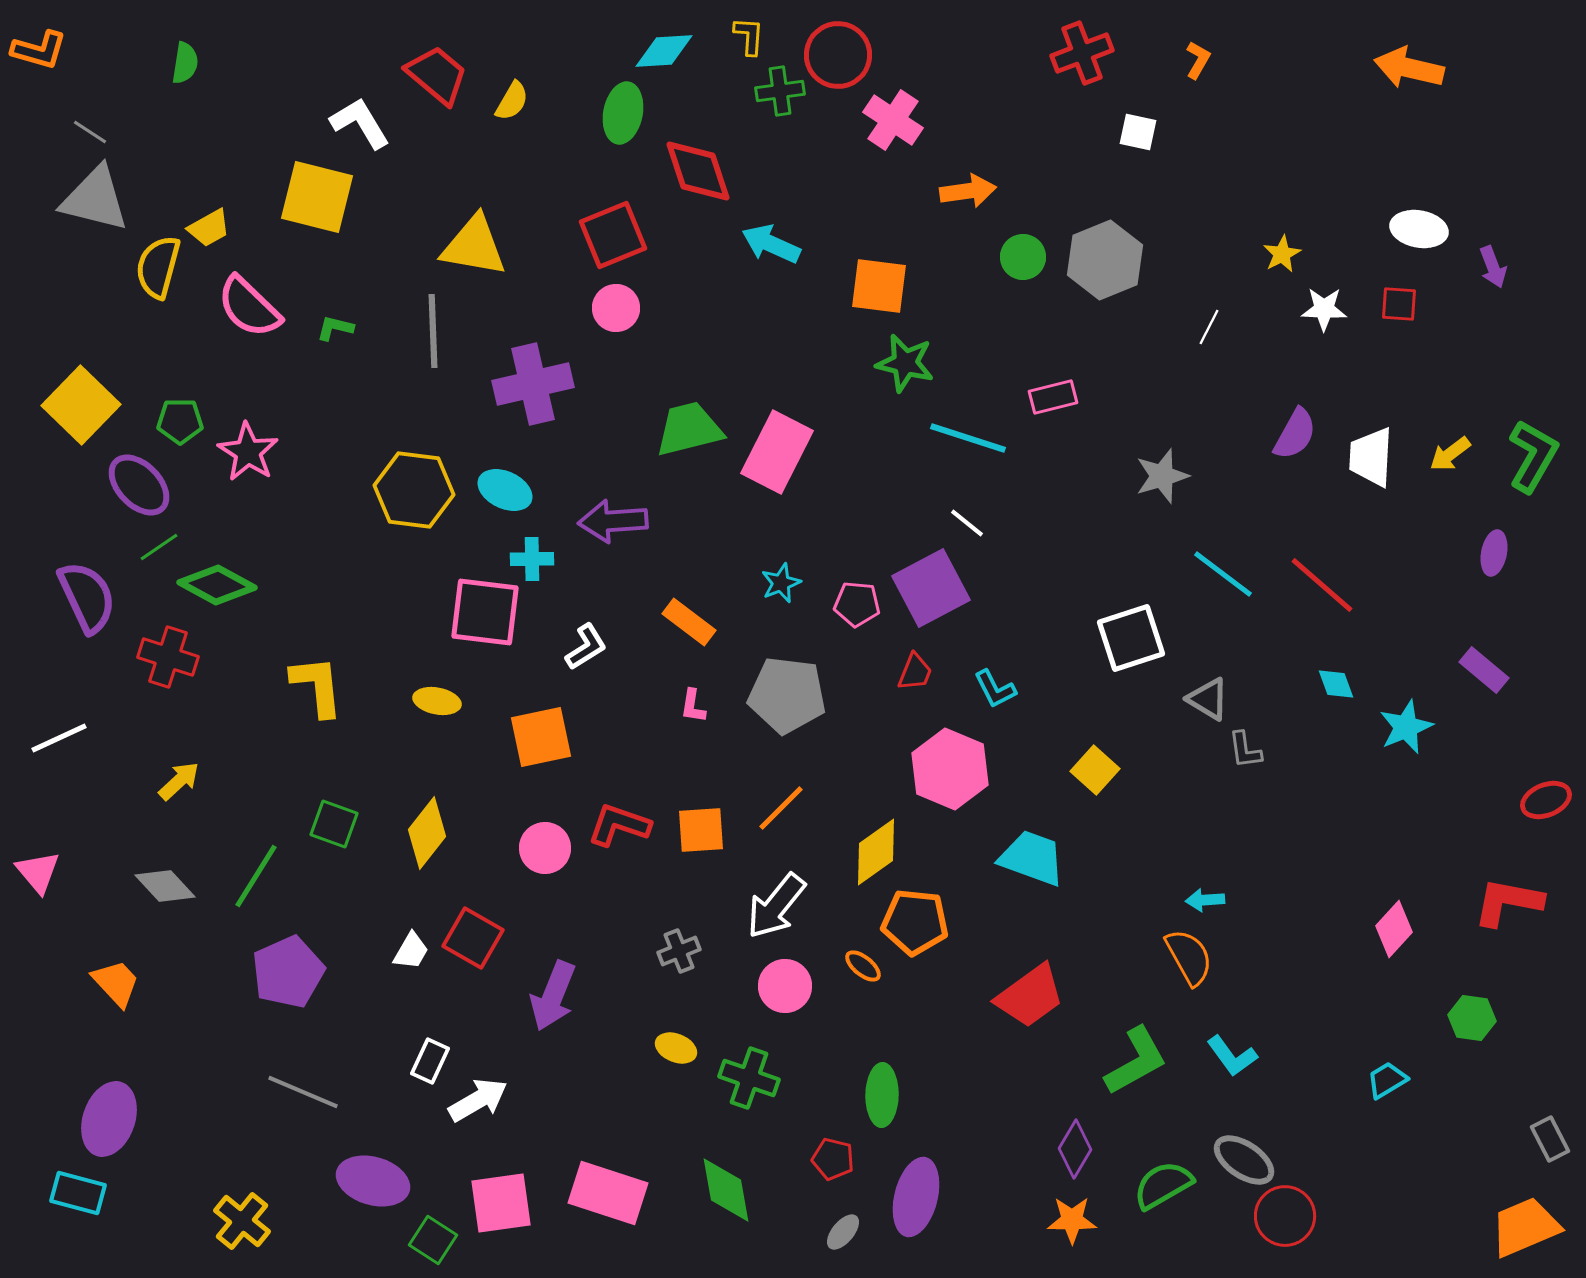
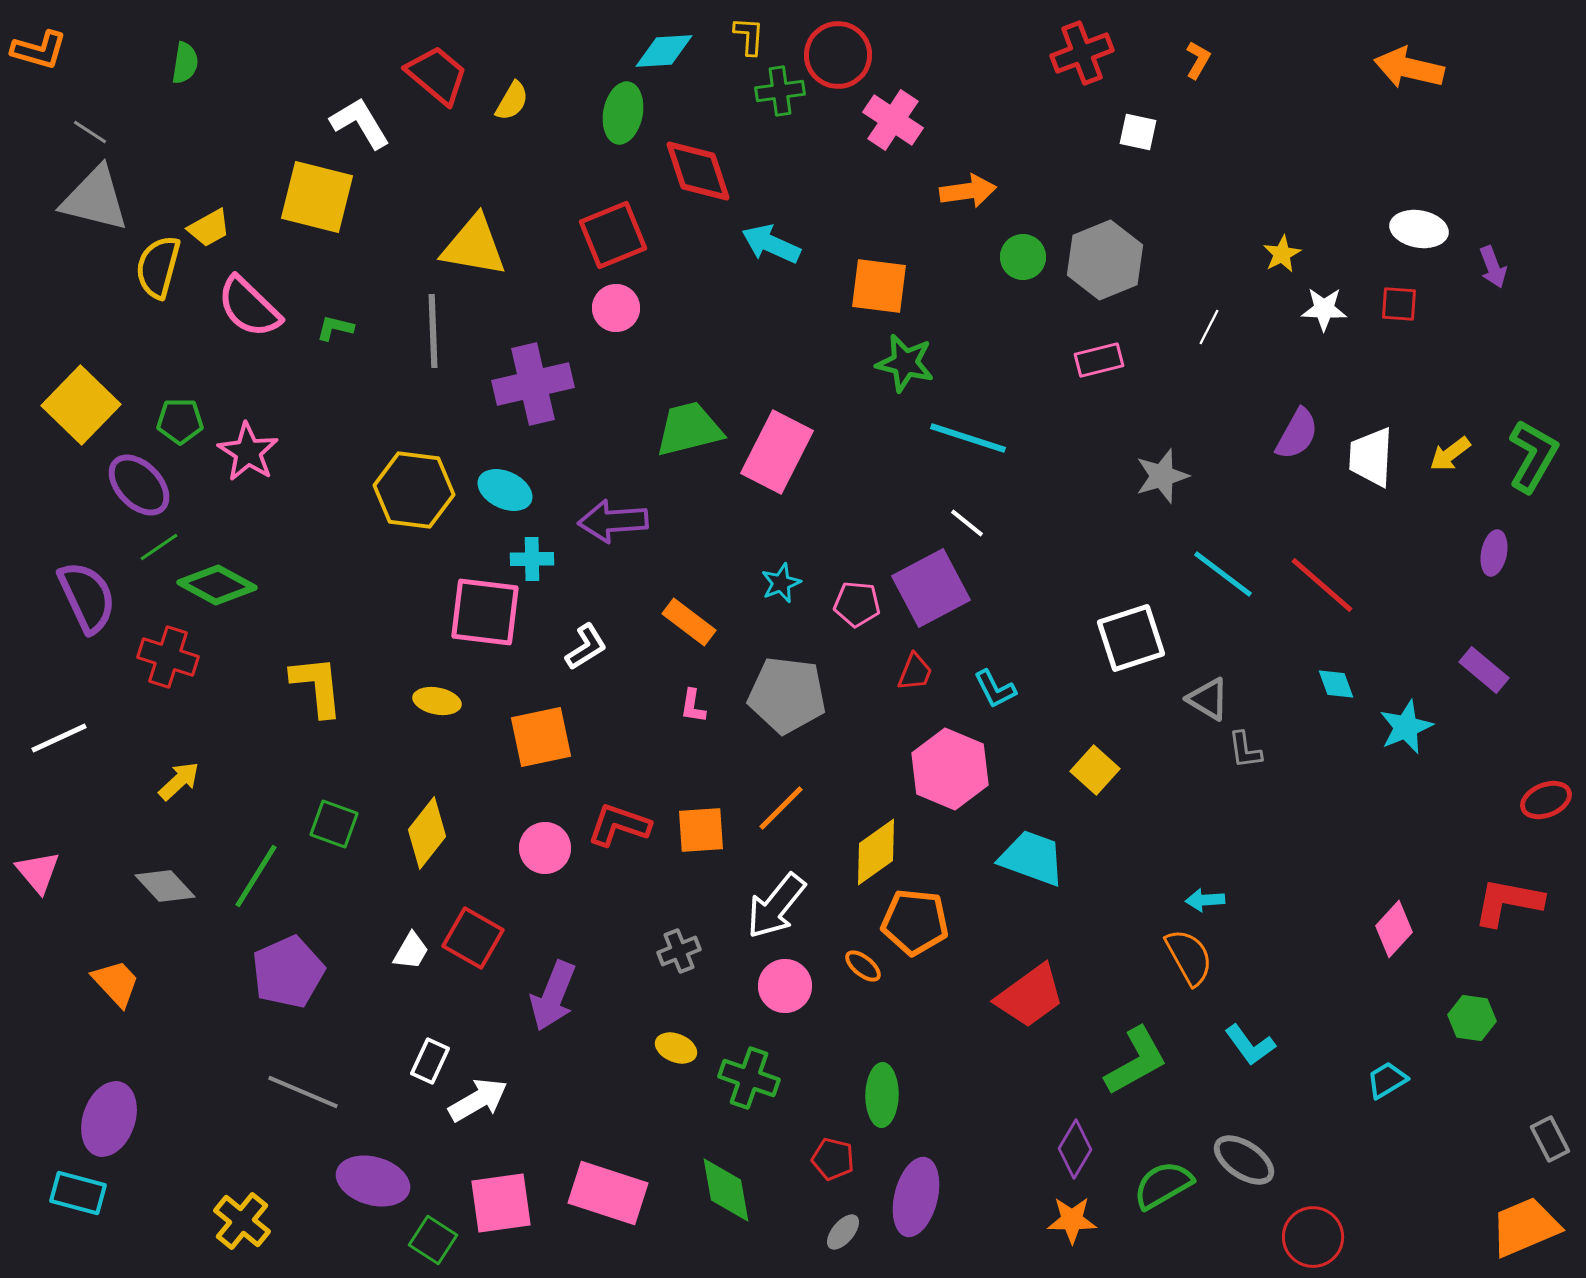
pink rectangle at (1053, 397): moved 46 px right, 37 px up
purple semicircle at (1295, 434): moved 2 px right
cyan L-shape at (1232, 1056): moved 18 px right, 11 px up
red circle at (1285, 1216): moved 28 px right, 21 px down
